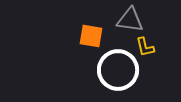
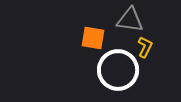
orange square: moved 2 px right, 2 px down
yellow L-shape: rotated 140 degrees counterclockwise
